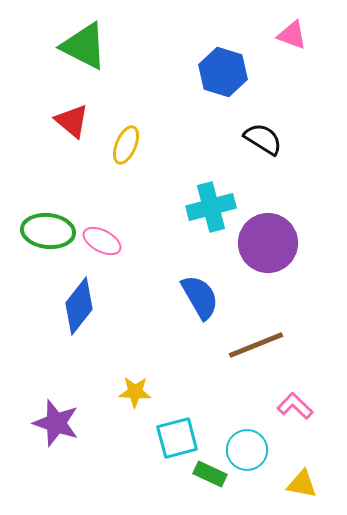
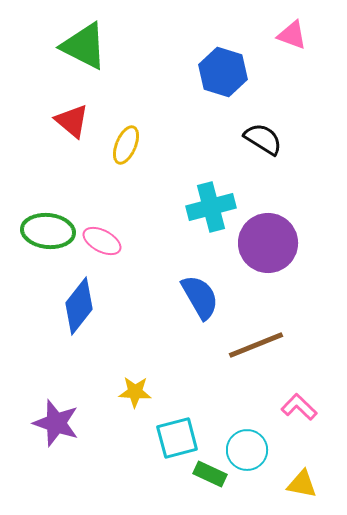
pink L-shape: moved 4 px right, 1 px down
